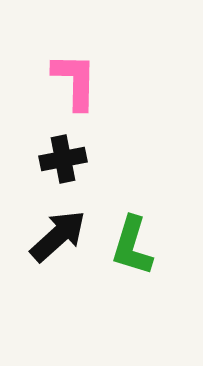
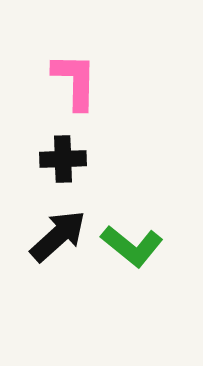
black cross: rotated 9 degrees clockwise
green L-shape: rotated 68 degrees counterclockwise
